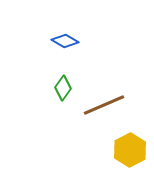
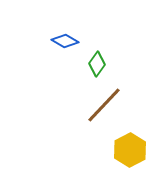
green diamond: moved 34 px right, 24 px up
brown line: rotated 24 degrees counterclockwise
